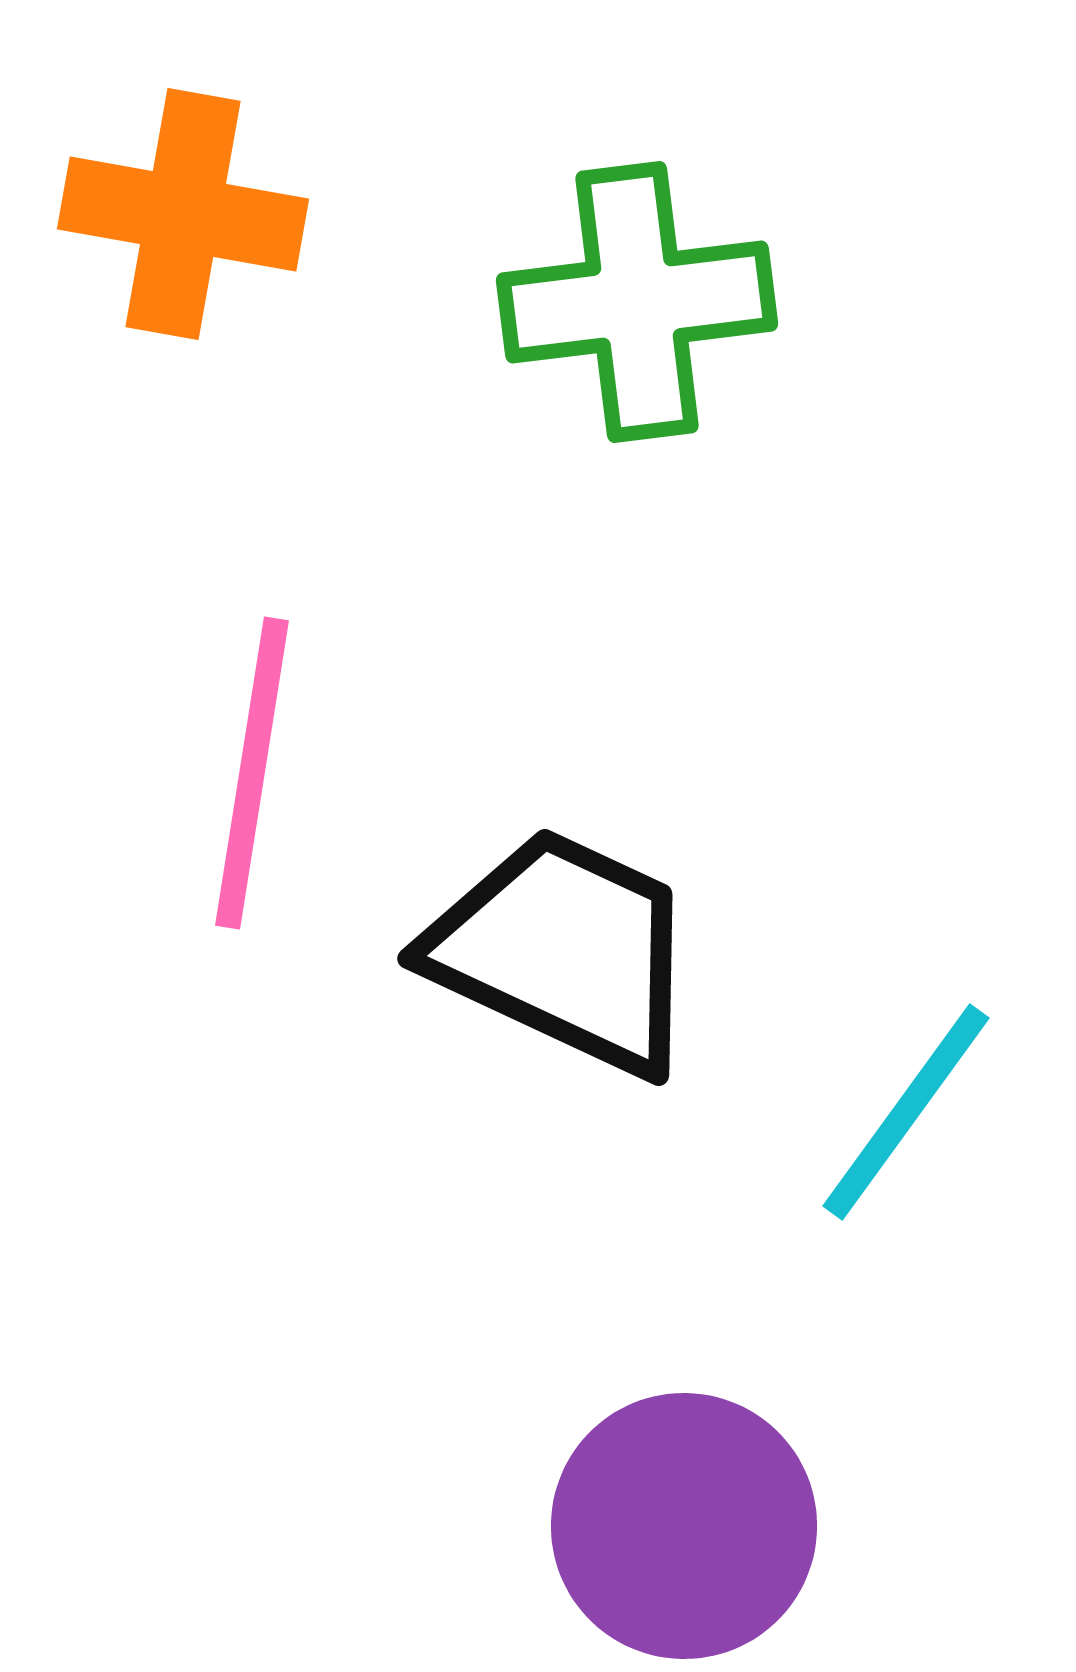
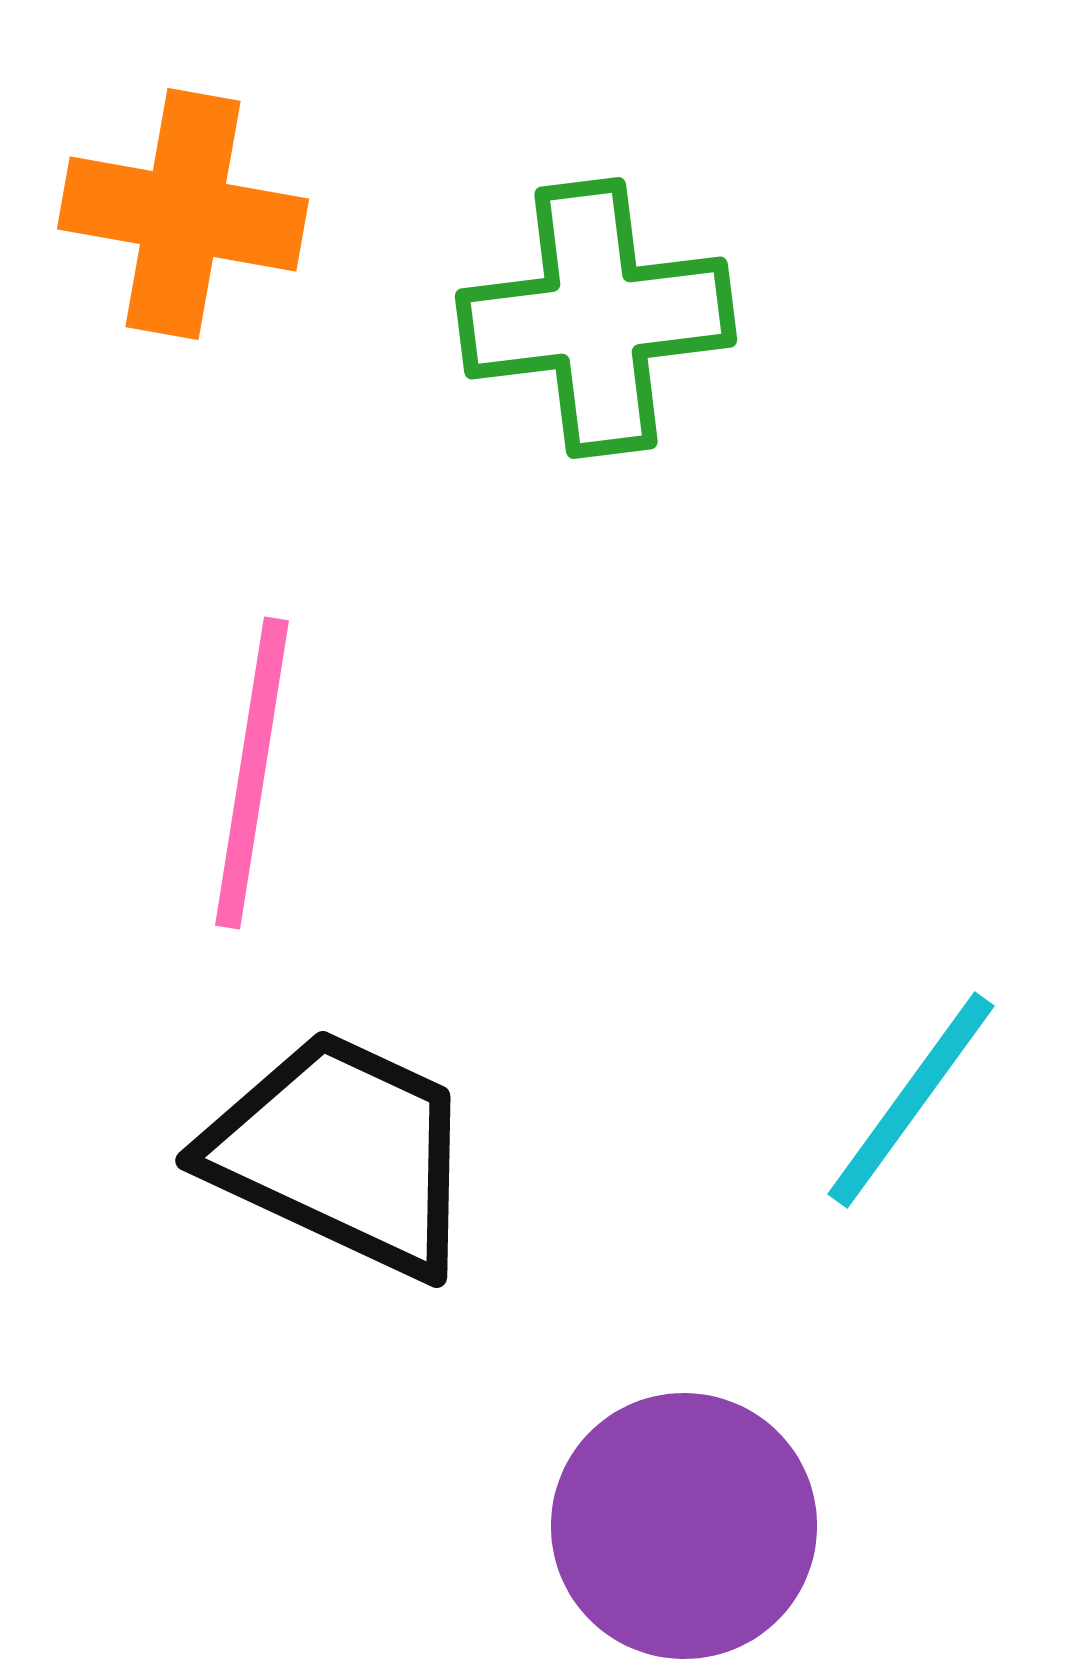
green cross: moved 41 px left, 16 px down
black trapezoid: moved 222 px left, 202 px down
cyan line: moved 5 px right, 12 px up
